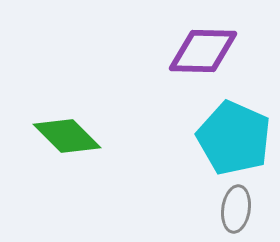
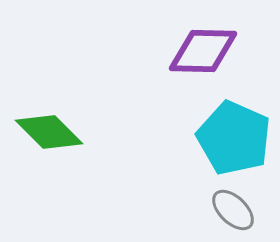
green diamond: moved 18 px left, 4 px up
gray ellipse: moved 3 px left, 1 px down; rotated 54 degrees counterclockwise
